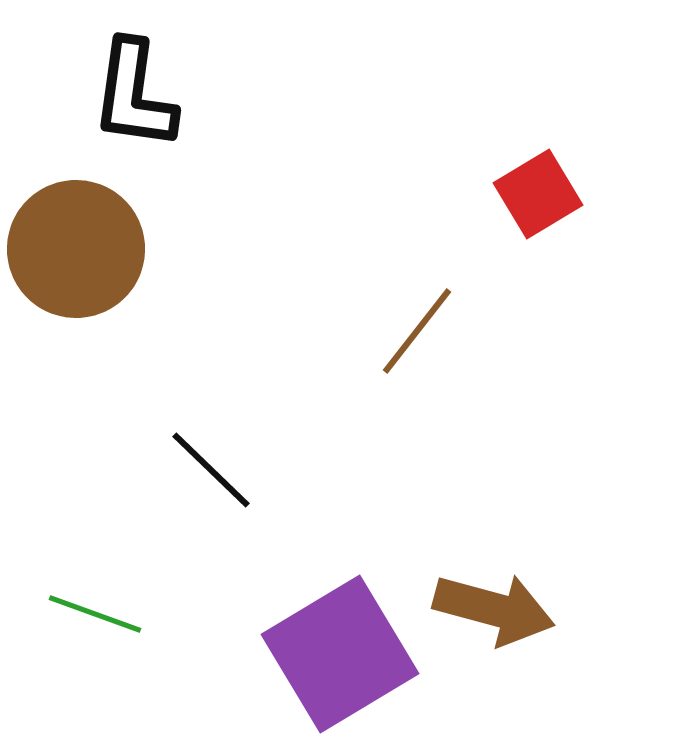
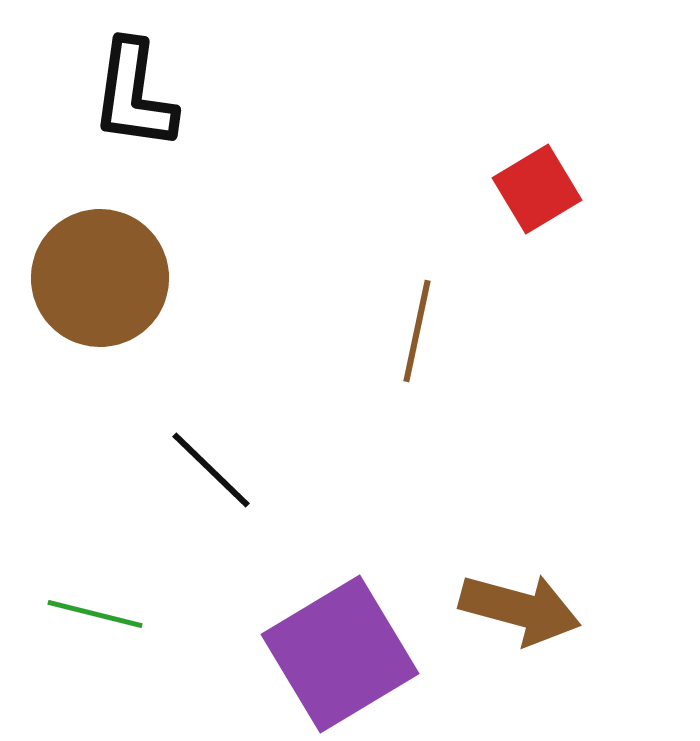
red square: moved 1 px left, 5 px up
brown circle: moved 24 px right, 29 px down
brown line: rotated 26 degrees counterclockwise
brown arrow: moved 26 px right
green line: rotated 6 degrees counterclockwise
